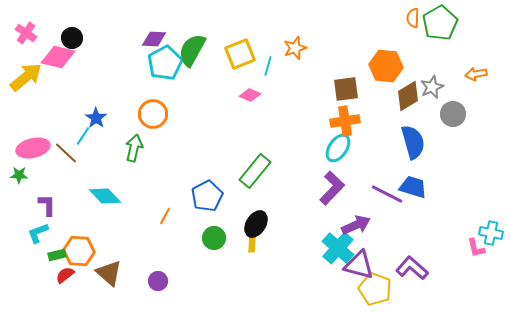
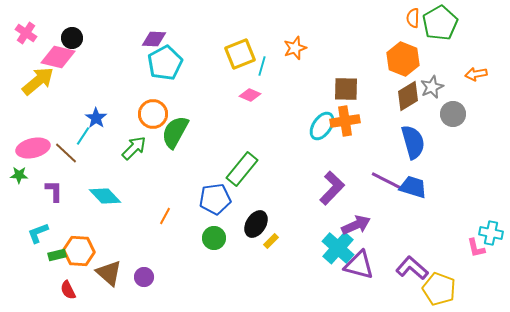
green semicircle at (192, 50): moved 17 px left, 82 px down
cyan line at (268, 66): moved 6 px left
orange hexagon at (386, 66): moved 17 px right, 7 px up; rotated 16 degrees clockwise
yellow arrow at (26, 77): moved 12 px right, 4 px down
brown square at (346, 89): rotated 8 degrees clockwise
green arrow at (134, 148): rotated 32 degrees clockwise
cyan ellipse at (338, 148): moved 16 px left, 22 px up
green rectangle at (255, 171): moved 13 px left, 2 px up
purple line at (387, 194): moved 13 px up
blue pentagon at (207, 196): moved 8 px right, 3 px down; rotated 20 degrees clockwise
purple L-shape at (47, 205): moved 7 px right, 14 px up
yellow rectangle at (252, 244): moved 19 px right, 3 px up; rotated 42 degrees clockwise
red semicircle at (65, 275): moved 3 px right, 15 px down; rotated 78 degrees counterclockwise
purple circle at (158, 281): moved 14 px left, 4 px up
yellow pentagon at (375, 289): moved 64 px right
